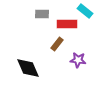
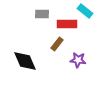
black diamond: moved 3 px left, 7 px up
